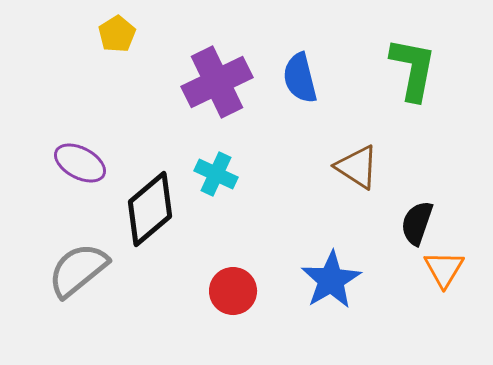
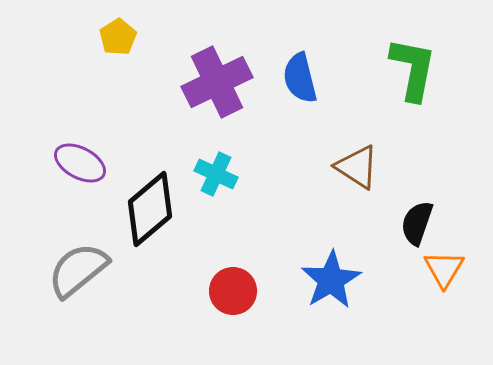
yellow pentagon: moved 1 px right, 3 px down
